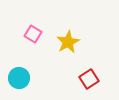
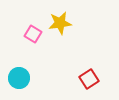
yellow star: moved 8 px left, 19 px up; rotated 20 degrees clockwise
